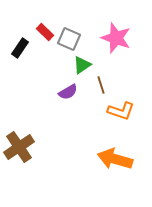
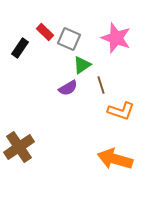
purple semicircle: moved 4 px up
